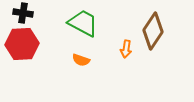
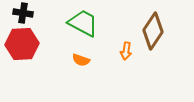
orange arrow: moved 2 px down
